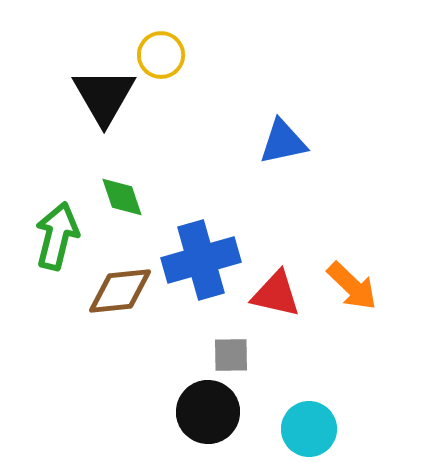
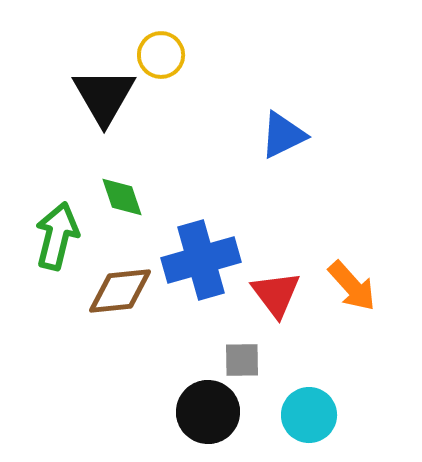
blue triangle: moved 7 px up; rotated 14 degrees counterclockwise
orange arrow: rotated 4 degrees clockwise
red triangle: rotated 40 degrees clockwise
gray square: moved 11 px right, 5 px down
cyan circle: moved 14 px up
